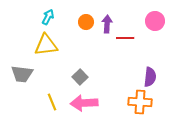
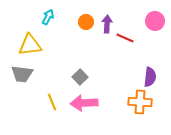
red line: rotated 24 degrees clockwise
yellow triangle: moved 16 px left
